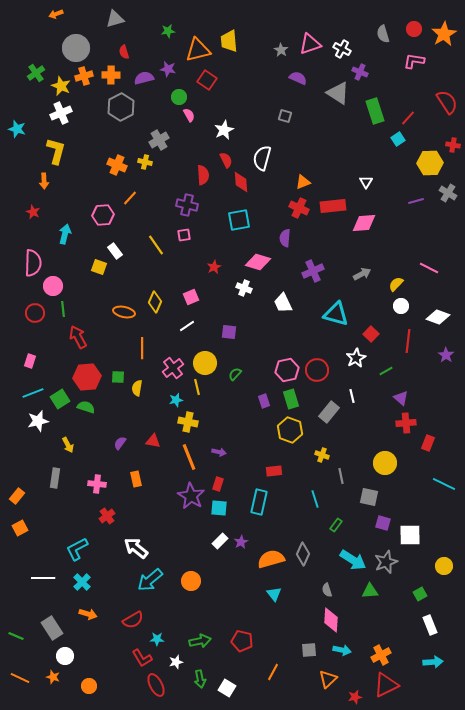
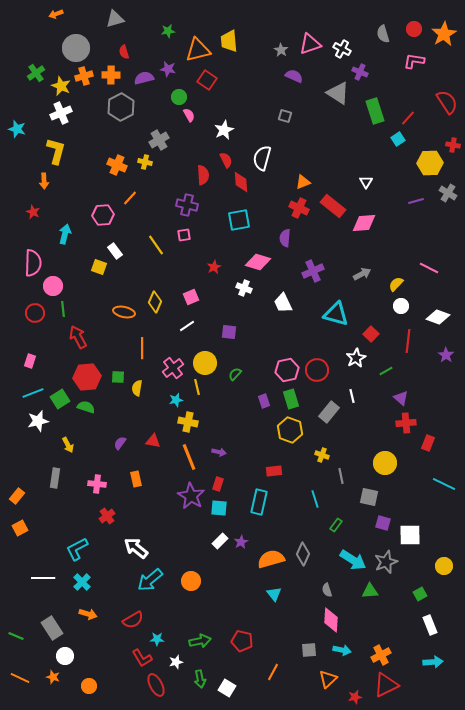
purple semicircle at (298, 78): moved 4 px left, 2 px up
red rectangle at (333, 206): rotated 45 degrees clockwise
